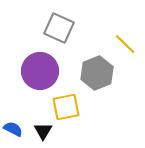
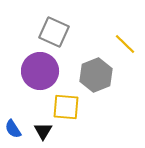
gray square: moved 5 px left, 4 px down
gray hexagon: moved 1 px left, 2 px down
yellow square: rotated 16 degrees clockwise
blue semicircle: rotated 150 degrees counterclockwise
